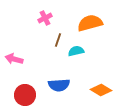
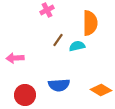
pink cross: moved 2 px right, 8 px up
orange semicircle: rotated 105 degrees clockwise
brown line: rotated 16 degrees clockwise
cyan semicircle: moved 1 px right, 5 px up
pink arrow: moved 1 px right, 1 px up; rotated 18 degrees counterclockwise
